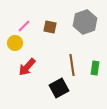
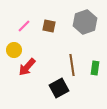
brown square: moved 1 px left, 1 px up
yellow circle: moved 1 px left, 7 px down
